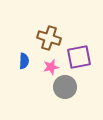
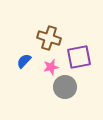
blue semicircle: rotated 140 degrees counterclockwise
